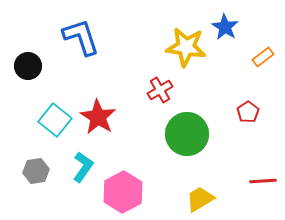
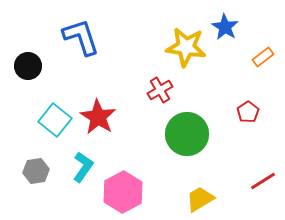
red line: rotated 28 degrees counterclockwise
